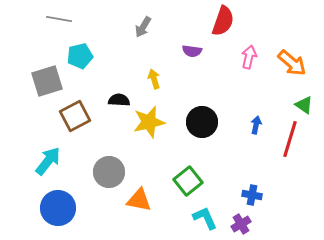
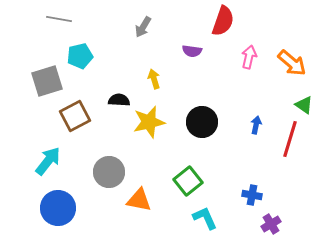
purple cross: moved 30 px right
